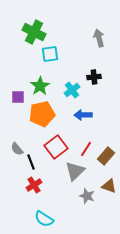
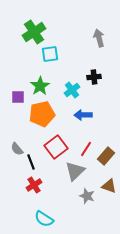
green cross: rotated 30 degrees clockwise
